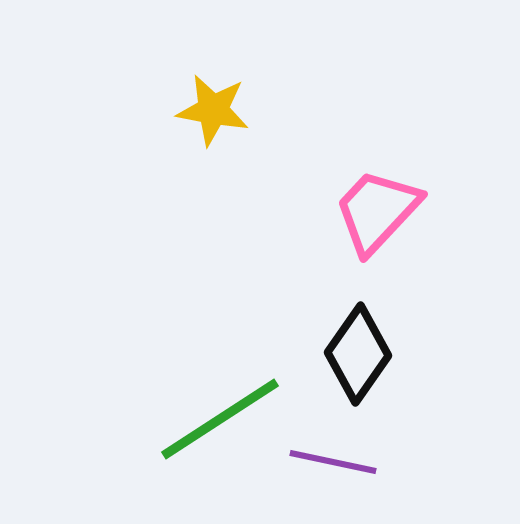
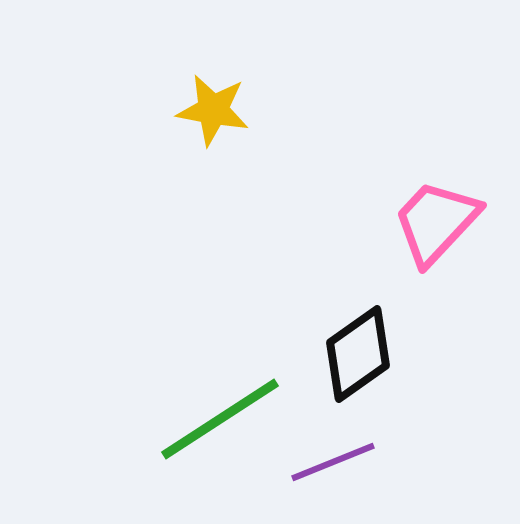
pink trapezoid: moved 59 px right, 11 px down
black diamond: rotated 20 degrees clockwise
purple line: rotated 34 degrees counterclockwise
